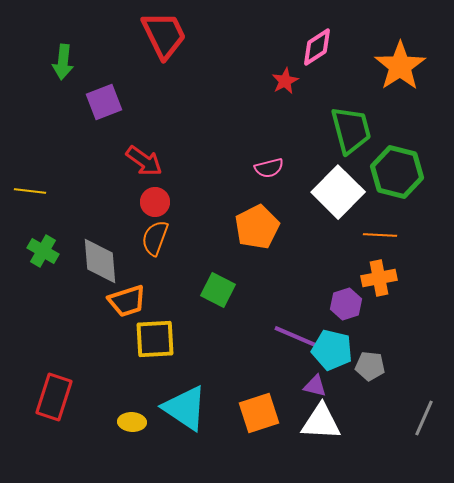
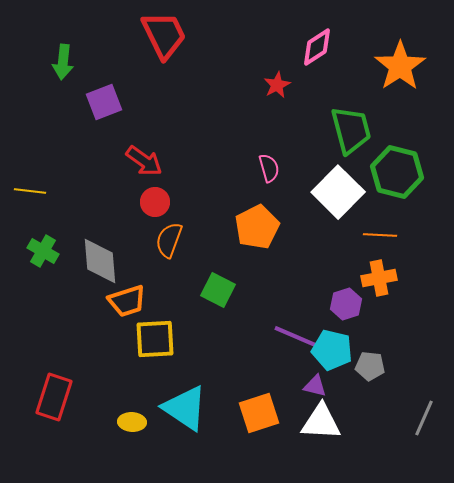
red star: moved 8 px left, 4 px down
pink semicircle: rotated 92 degrees counterclockwise
orange semicircle: moved 14 px right, 2 px down
